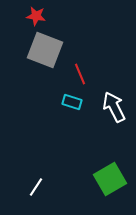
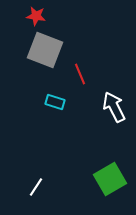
cyan rectangle: moved 17 px left
